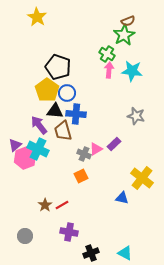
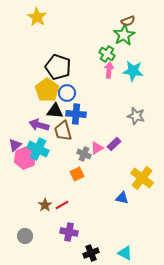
cyan star: moved 1 px right
purple arrow: rotated 36 degrees counterclockwise
pink triangle: moved 1 px right, 1 px up
orange square: moved 4 px left, 2 px up
